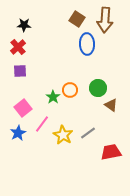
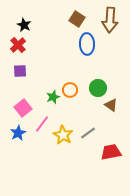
brown arrow: moved 5 px right
black star: rotated 24 degrees clockwise
red cross: moved 2 px up
green star: rotated 16 degrees clockwise
